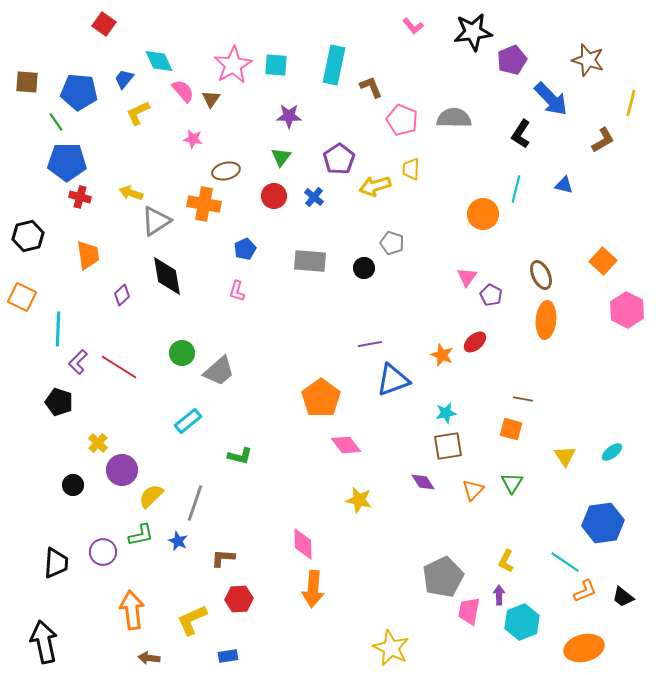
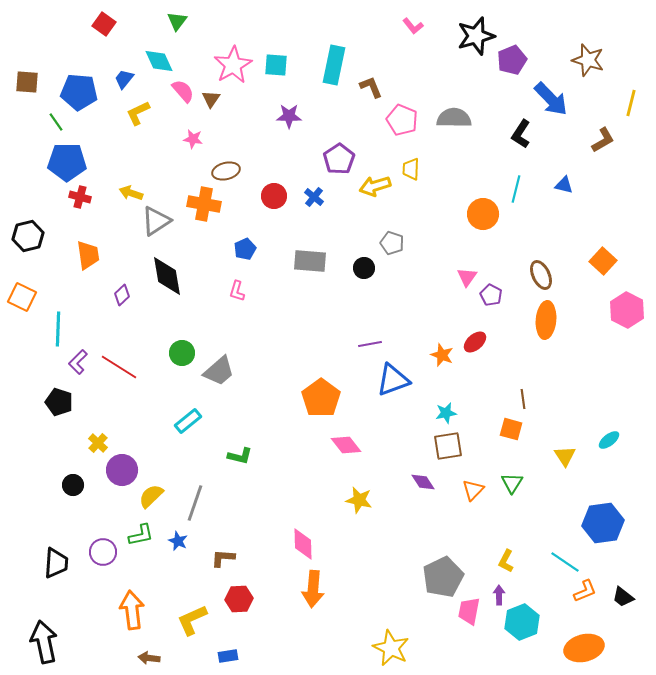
black star at (473, 32): moved 3 px right, 4 px down; rotated 9 degrees counterclockwise
green triangle at (281, 157): moved 104 px left, 136 px up
brown line at (523, 399): rotated 72 degrees clockwise
cyan ellipse at (612, 452): moved 3 px left, 12 px up
